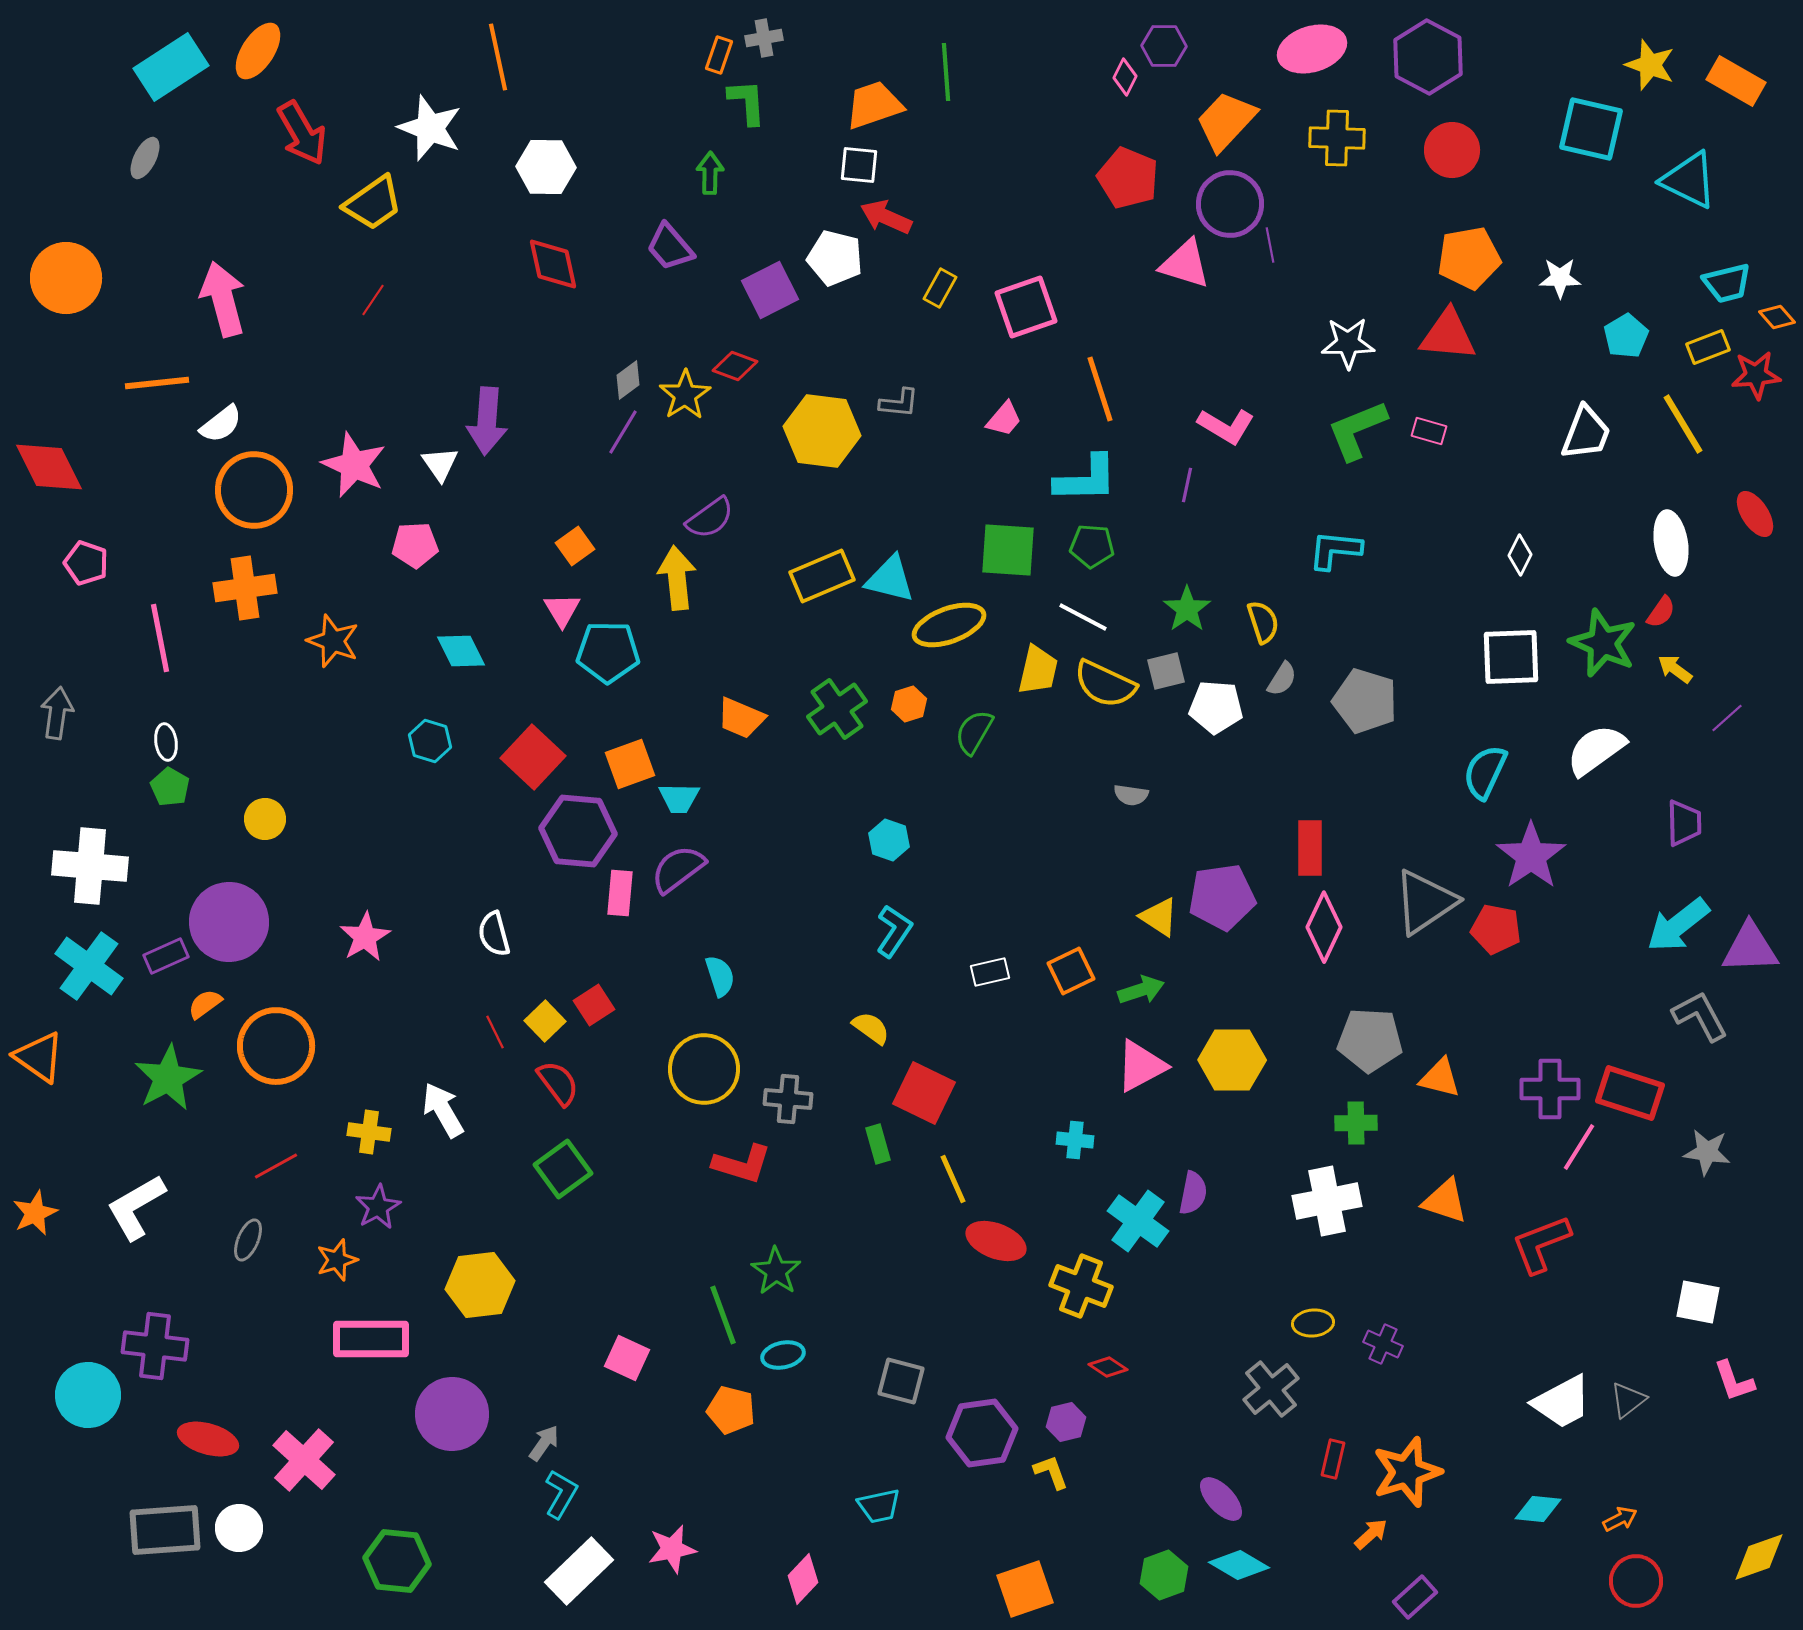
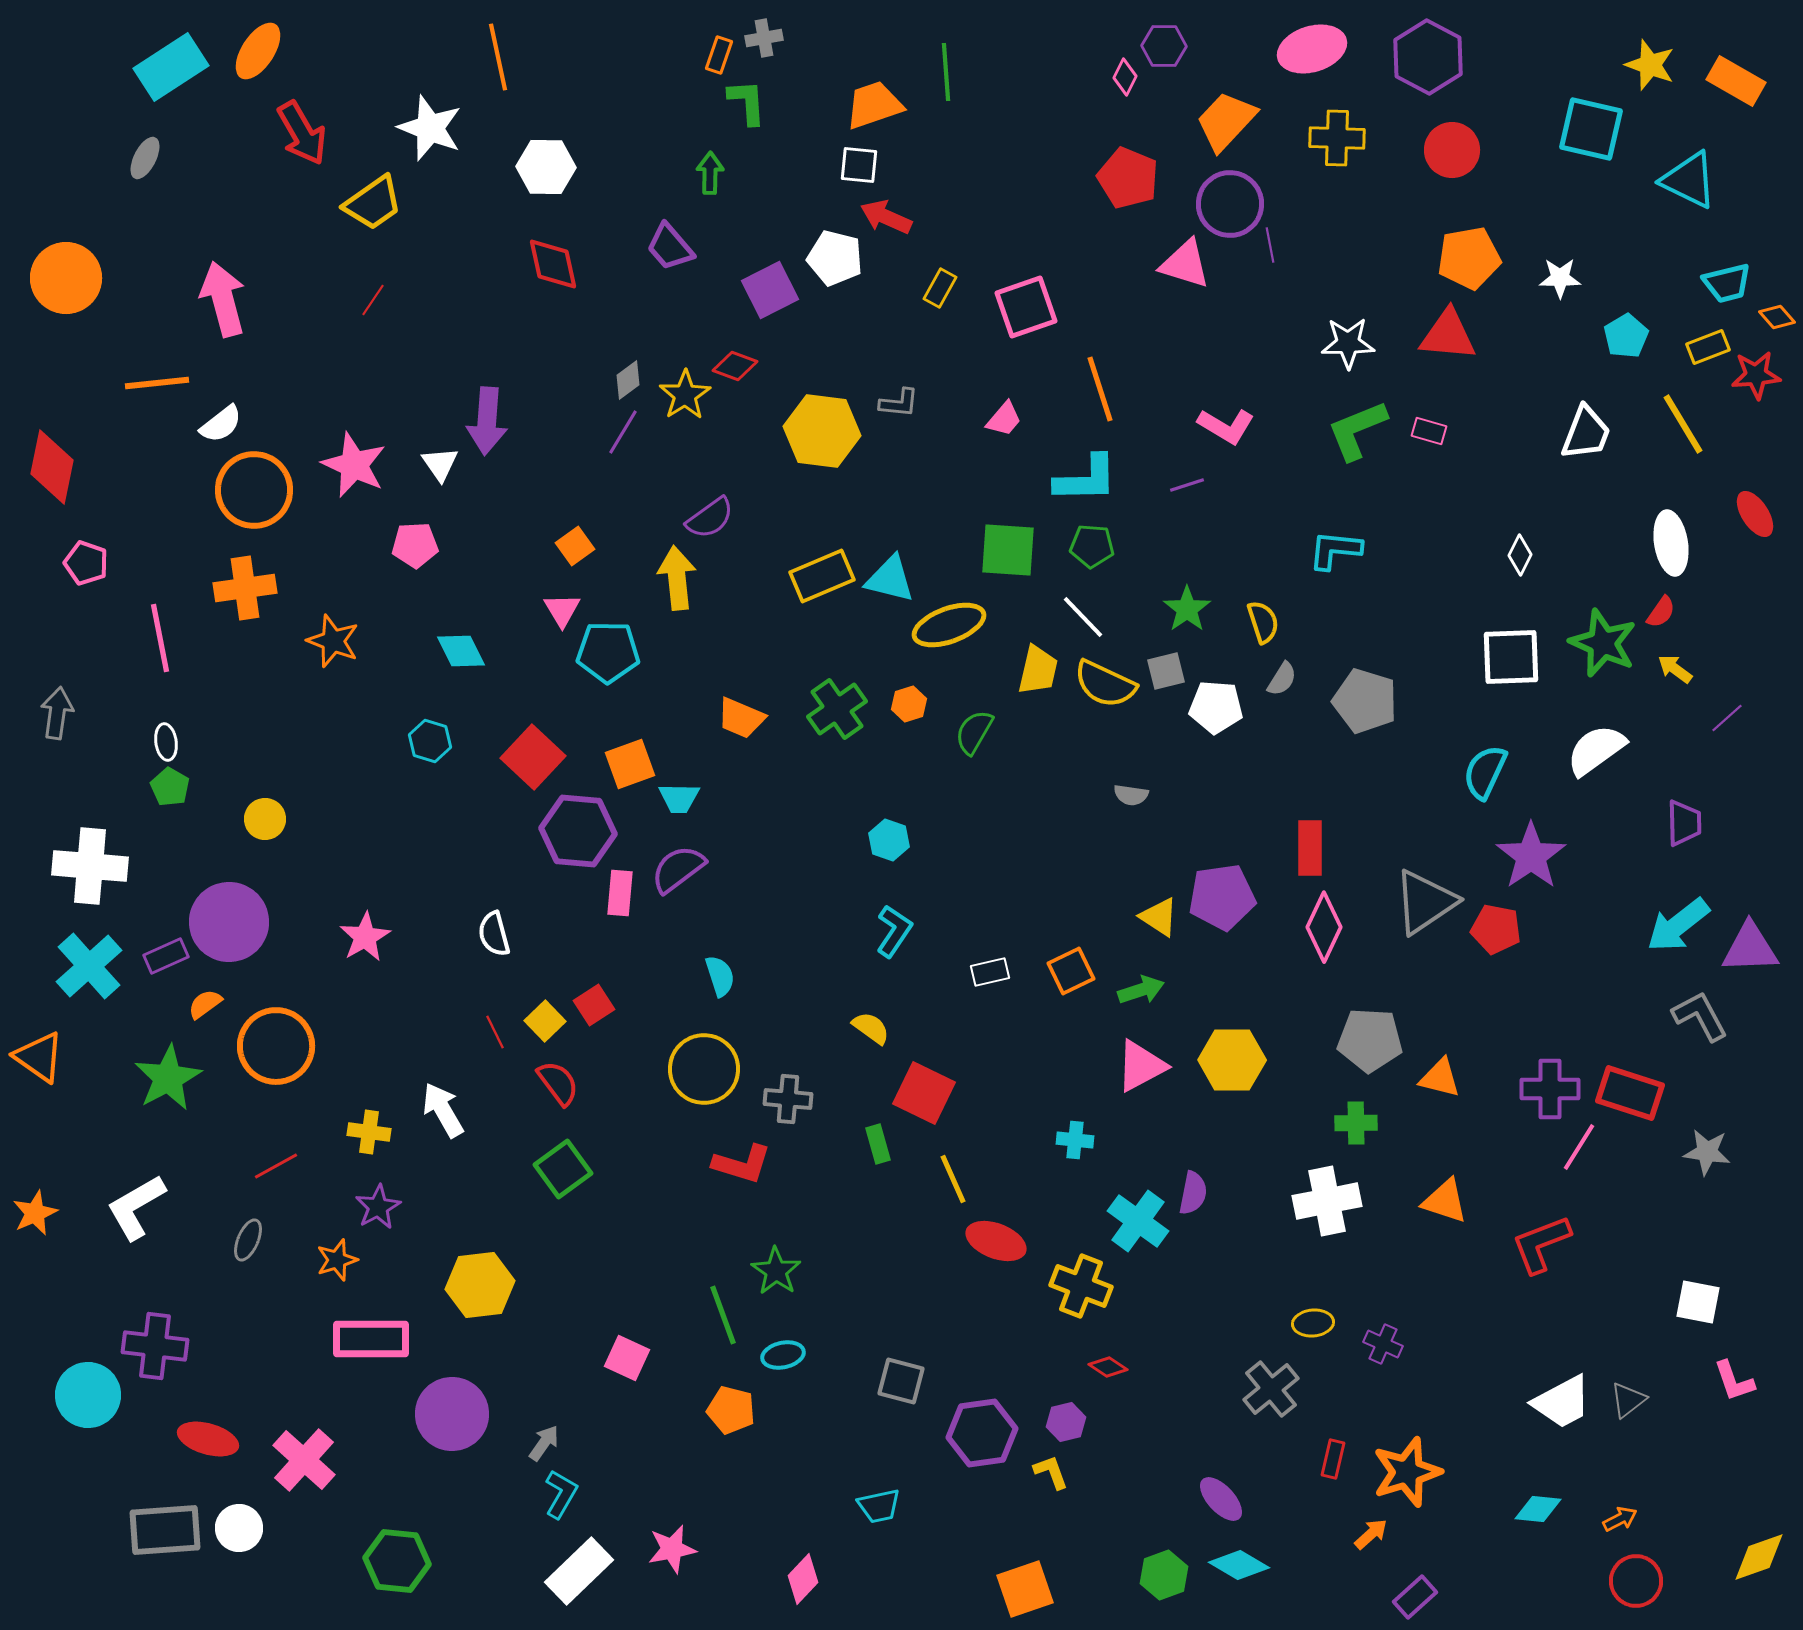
red diamond at (49, 467): moved 3 px right; rotated 38 degrees clockwise
purple line at (1187, 485): rotated 60 degrees clockwise
white line at (1083, 617): rotated 18 degrees clockwise
cyan cross at (89, 966): rotated 12 degrees clockwise
